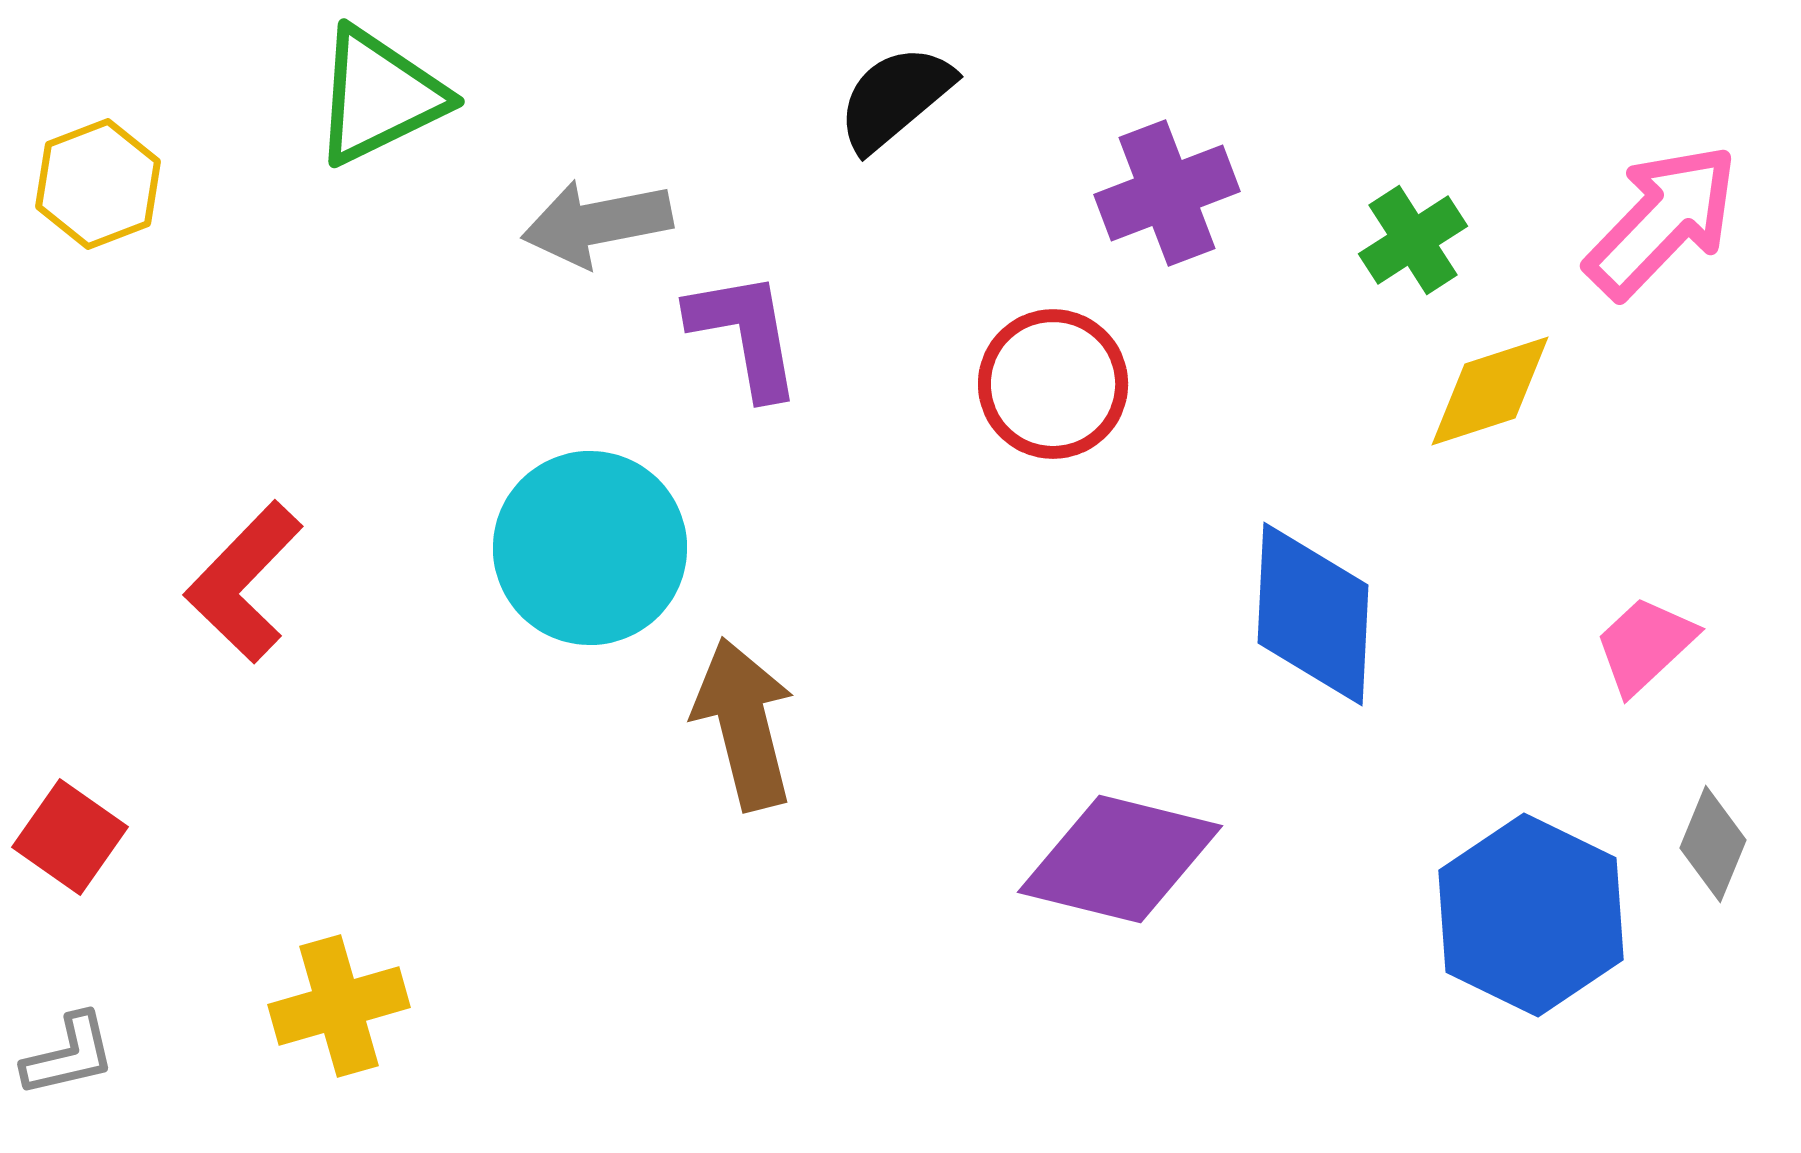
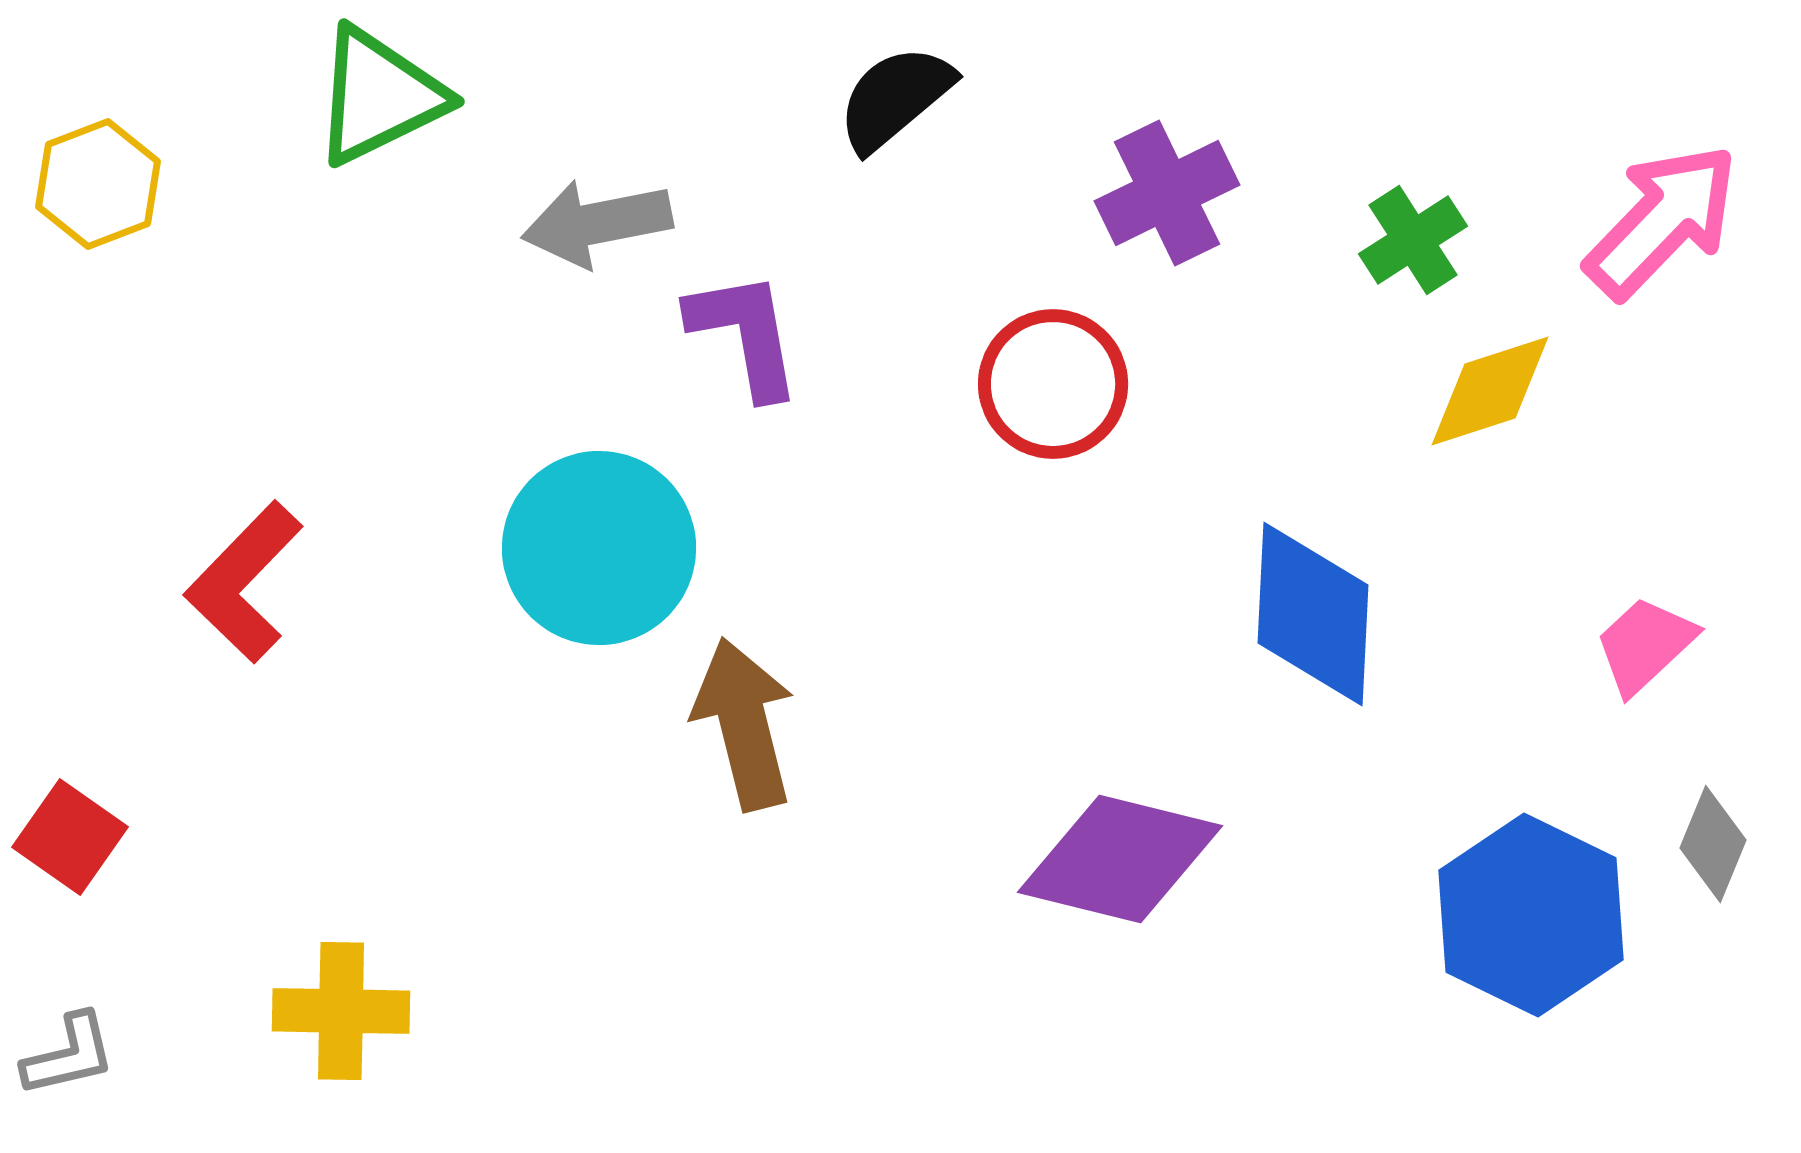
purple cross: rotated 5 degrees counterclockwise
cyan circle: moved 9 px right
yellow cross: moved 2 px right, 5 px down; rotated 17 degrees clockwise
